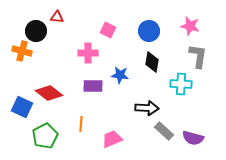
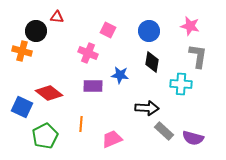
pink cross: rotated 24 degrees clockwise
